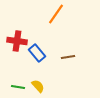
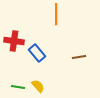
orange line: rotated 35 degrees counterclockwise
red cross: moved 3 px left
brown line: moved 11 px right
